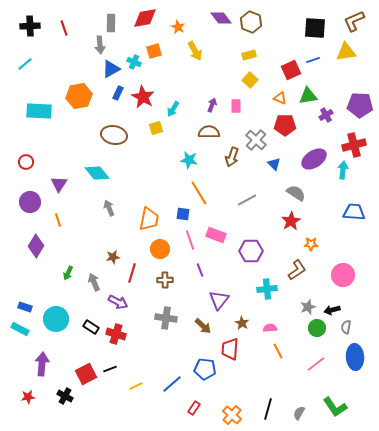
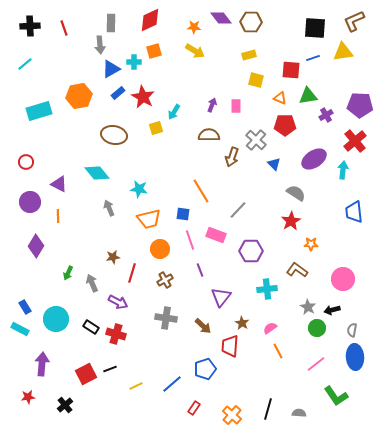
red diamond at (145, 18): moved 5 px right, 2 px down; rotated 15 degrees counterclockwise
brown hexagon at (251, 22): rotated 20 degrees counterclockwise
orange star at (178, 27): moved 16 px right; rotated 24 degrees counterclockwise
yellow arrow at (195, 51): rotated 30 degrees counterclockwise
yellow triangle at (346, 52): moved 3 px left
blue line at (313, 60): moved 2 px up
cyan cross at (134, 62): rotated 24 degrees counterclockwise
red square at (291, 70): rotated 30 degrees clockwise
yellow square at (250, 80): moved 6 px right; rotated 28 degrees counterclockwise
blue rectangle at (118, 93): rotated 24 degrees clockwise
cyan arrow at (173, 109): moved 1 px right, 3 px down
cyan rectangle at (39, 111): rotated 20 degrees counterclockwise
brown semicircle at (209, 132): moved 3 px down
red cross at (354, 145): moved 1 px right, 4 px up; rotated 25 degrees counterclockwise
cyan star at (189, 160): moved 50 px left, 29 px down
purple triangle at (59, 184): rotated 36 degrees counterclockwise
orange line at (199, 193): moved 2 px right, 2 px up
gray line at (247, 200): moved 9 px left, 10 px down; rotated 18 degrees counterclockwise
blue trapezoid at (354, 212): rotated 100 degrees counterclockwise
orange trapezoid at (149, 219): rotated 65 degrees clockwise
orange line at (58, 220): moved 4 px up; rotated 16 degrees clockwise
brown L-shape at (297, 270): rotated 110 degrees counterclockwise
pink circle at (343, 275): moved 4 px down
brown cross at (165, 280): rotated 28 degrees counterclockwise
gray arrow at (94, 282): moved 2 px left, 1 px down
purple triangle at (219, 300): moved 2 px right, 3 px up
blue rectangle at (25, 307): rotated 40 degrees clockwise
gray star at (308, 307): rotated 21 degrees counterclockwise
gray semicircle at (346, 327): moved 6 px right, 3 px down
pink semicircle at (270, 328): rotated 32 degrees counterclockwise
red trapezoid at (230, 349): moved 3 px up
blue pentagon at (205, 369): rotated 25 degrees counterclockwise
black cross at (65, 396): moved 9 px down; rotated 21 degrees clockwise
green L-shape at (335, 407): moved 1 px right, 11 px up
gray semicircle at (299, 413): rotated 64 degrees clockwise
